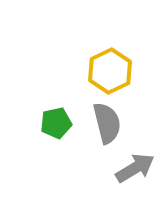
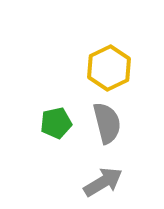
yellow hexagon: moved 1 px left, 3 px up
gray arrow: moved 32 px left, 14 px down
